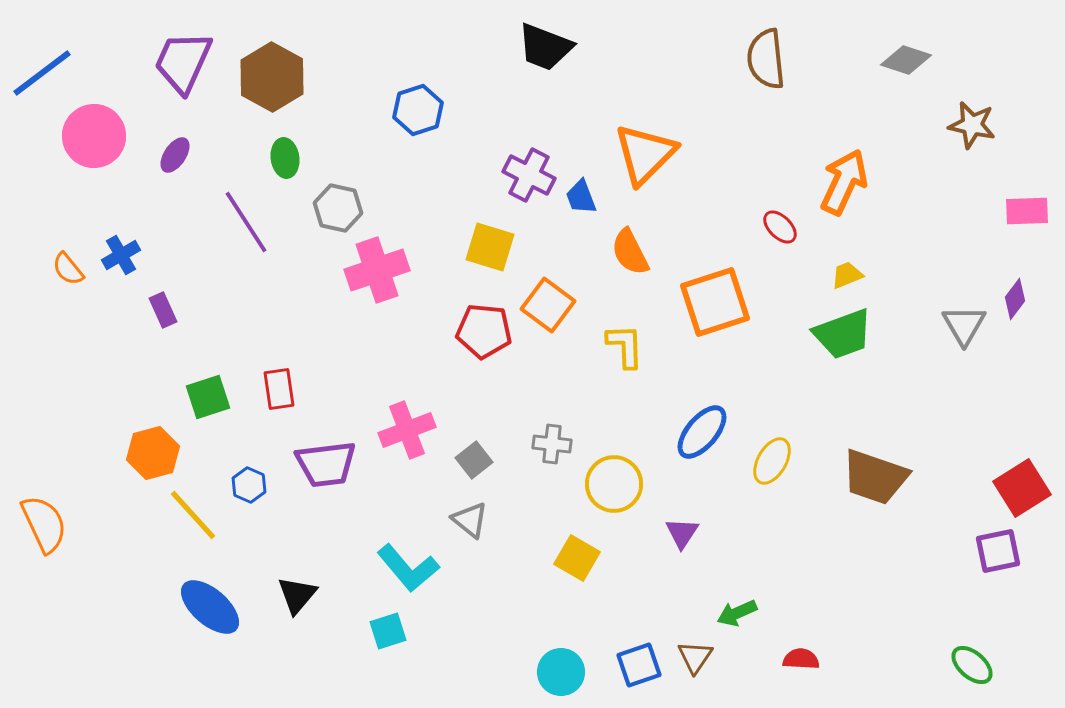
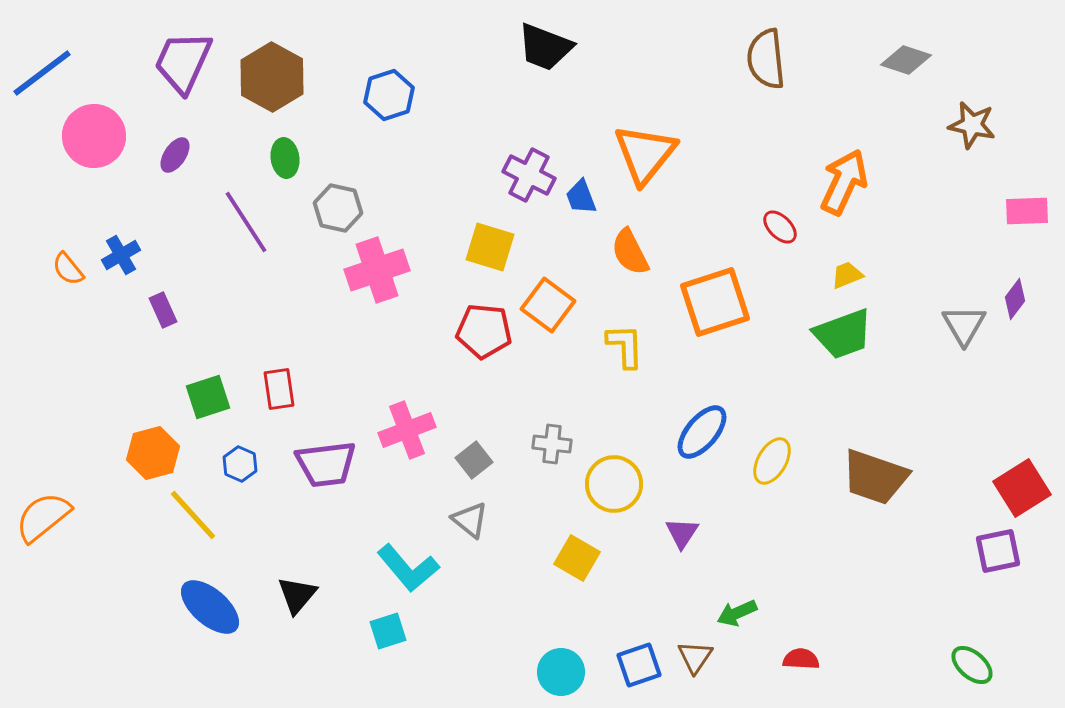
blue hexagon at (418, 110): moved 29 px left, 15 px up
orange triangle at (645, 154): rotated 6 degrees counterclockwise
blue hexagon at (249, 485): moved 9 px left, 21 px up
orange semicircle at (44, 524): moved 1 px left, 7 px up; rotated 104 degrees counterclockwise
